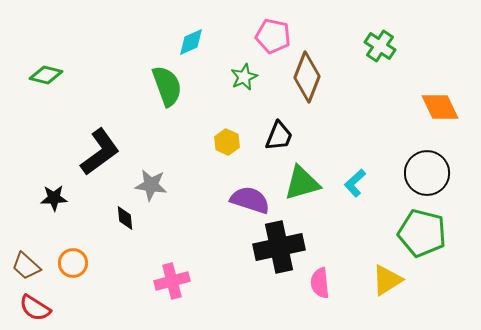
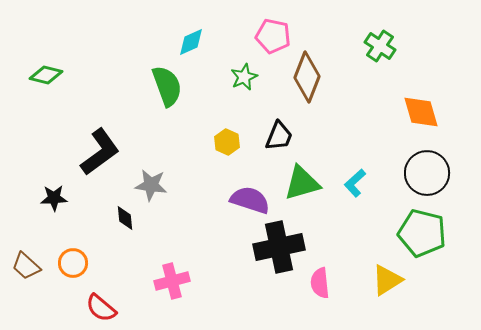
orange diamond: moved 19 px left, 5 px down; rotated 9 degrees clockwise
red semicircle: moved 66 px right; rotated 8 degrees clockwise
